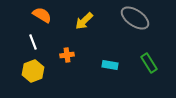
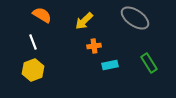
orange cross: moved 27 px right, 9 px up
cyan rectangle: rotated 21 degrees counterclockwise
yellow hexagon: moved 1 px up
